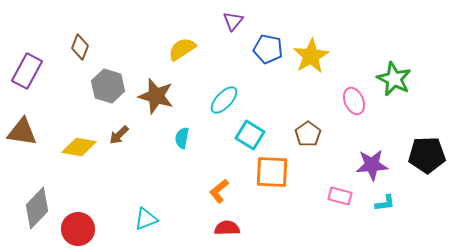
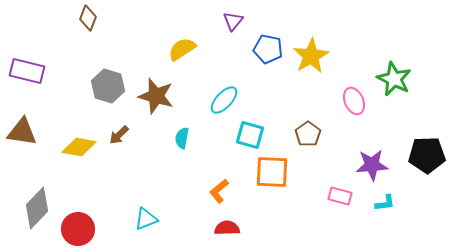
brown diamond: moved 8 px right, 29 px up
purple rectangle: rotated 76 degrees clockwise
cyan square: rotated 16 degrees counterclockwise
